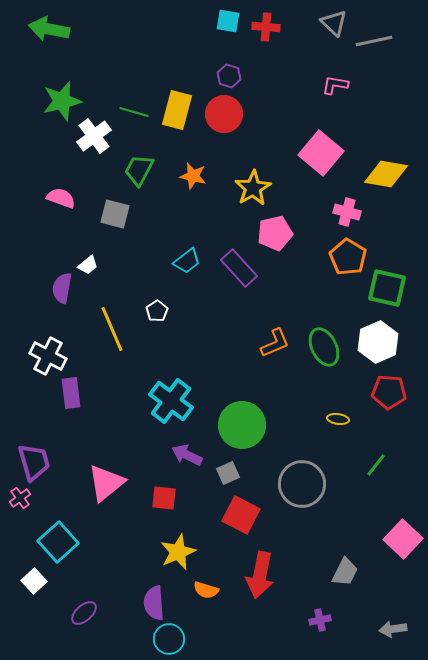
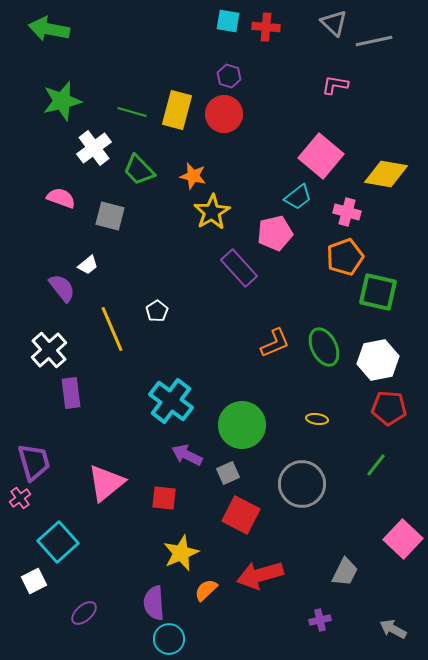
green line at (134, 112): moved 2 px left
white cross at (94, 136): moved 12 px down
pink square at (321, 153): moved 3 px down
green trapezoid at (139, 170): rotated 72 degrees counterclockwise
yellow star at (253, 188): moved 41 px left, 24 px down
gray square at (115, 214): moved 5 px left, 2 px down
orange pentagon at (348, 257): moved 3 px left; rotated 21 degrees clockwise
cyan trapezoid at (187, 261): moved 111 px right, 64 px up
purple semicircle at (62, 288): rotated 132 degrees clockwise
green square at (387, 288): moved 9 px left, 4 px down
white hexagon at (378, 342): moved 18 px down; rotated 12 degrees clockwise
white cross at (48, 356): moved 1 px right, 6 px up; rotated 21 degrees clockwise
red pentagon at (389, 392): moved 16 px down
yellow ellipse at (338, 419): moved 21 px left
yellow star at (178, 552): moved 3 px right, 1 px down
red arrow at (260, 575): rotated 63 degrees clockwise
white square at (34, 581): rotated 15 degrees clockwise
orange semicircle at (206, 590): rotated 120 degrees clockwise
gray arrow at (393, 629): rotated 36 degrees clockwise
